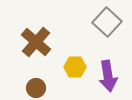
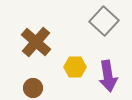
gray square: moved 3 px left, 1 px up
brown circle: moved 3 px left
